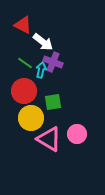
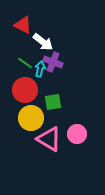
cyan arrow: moved 1 px left, 1 px up
red circle: moved 1 px right, 1 px up
